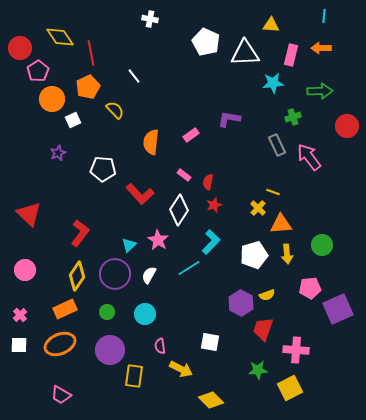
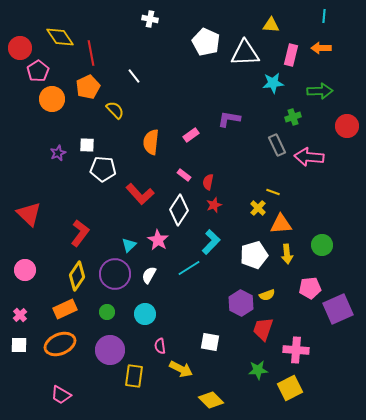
white square at (73, 120): moved 14 px right, 25 px down; rotated 28 degrees clockwise
pink arrow at (309, 157): rotated 48 degrees counterclockwise
